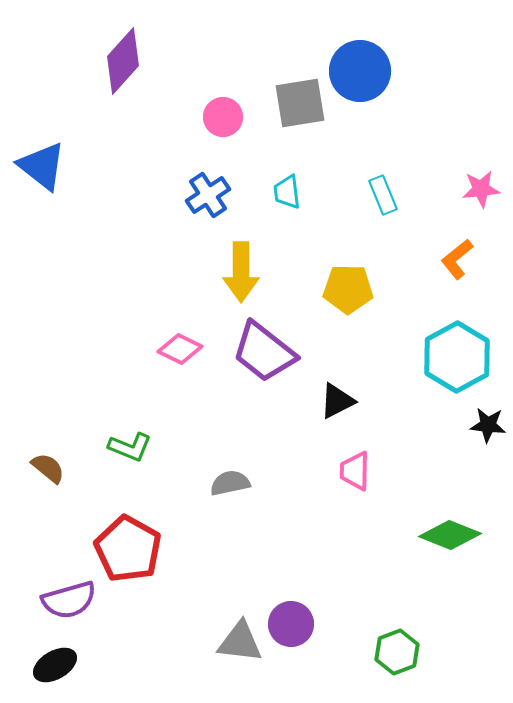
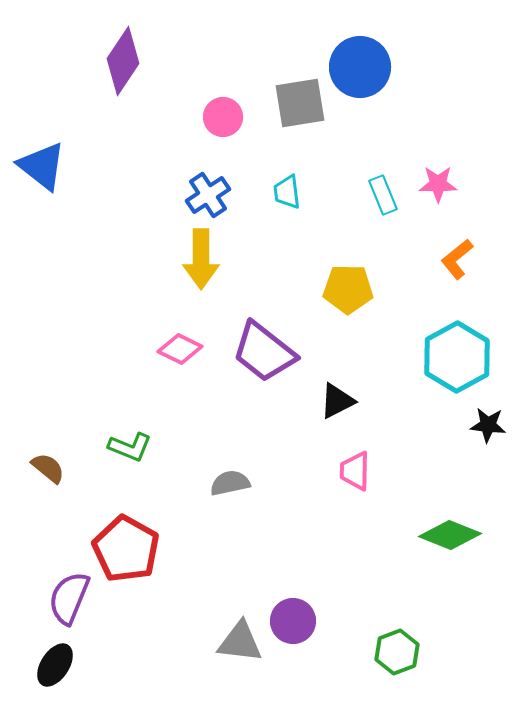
purple diamond: rotated 8 degrees counterclockwise
blue circle: moved 4 px up
pink star: moved 43 px left, 5 px up; rotated 6 degrees clockwise
yellow arrow: moved 40 px left, 13 px up
red pentagon: moved 2 px left
purple semicircle: moved 2 px up; rotated 128 degrees clockwise
purple circle: moved 2 px right, 3 px up
black ellipse: rotated 27 degrees counterclockwise
